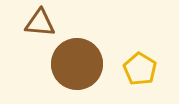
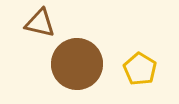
brown triangle: rotated 8 degrees clockwise
